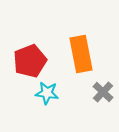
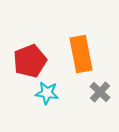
gray cross: moved 3 px left
